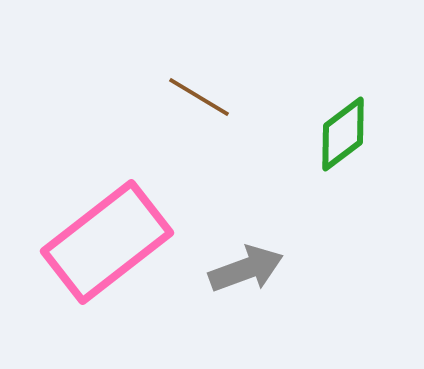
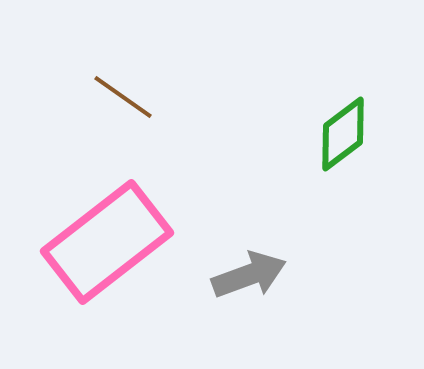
brown line: moved 76 px left; rotated 4 degrees clockwise
gray arrow: moved 3 px right, 6 px down
